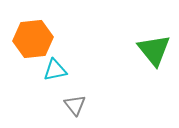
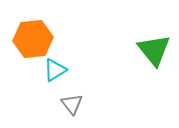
cyan triangle: rotated 20 degrees counterclockwise
gray triangle: moved 3 px left, 1 px up
